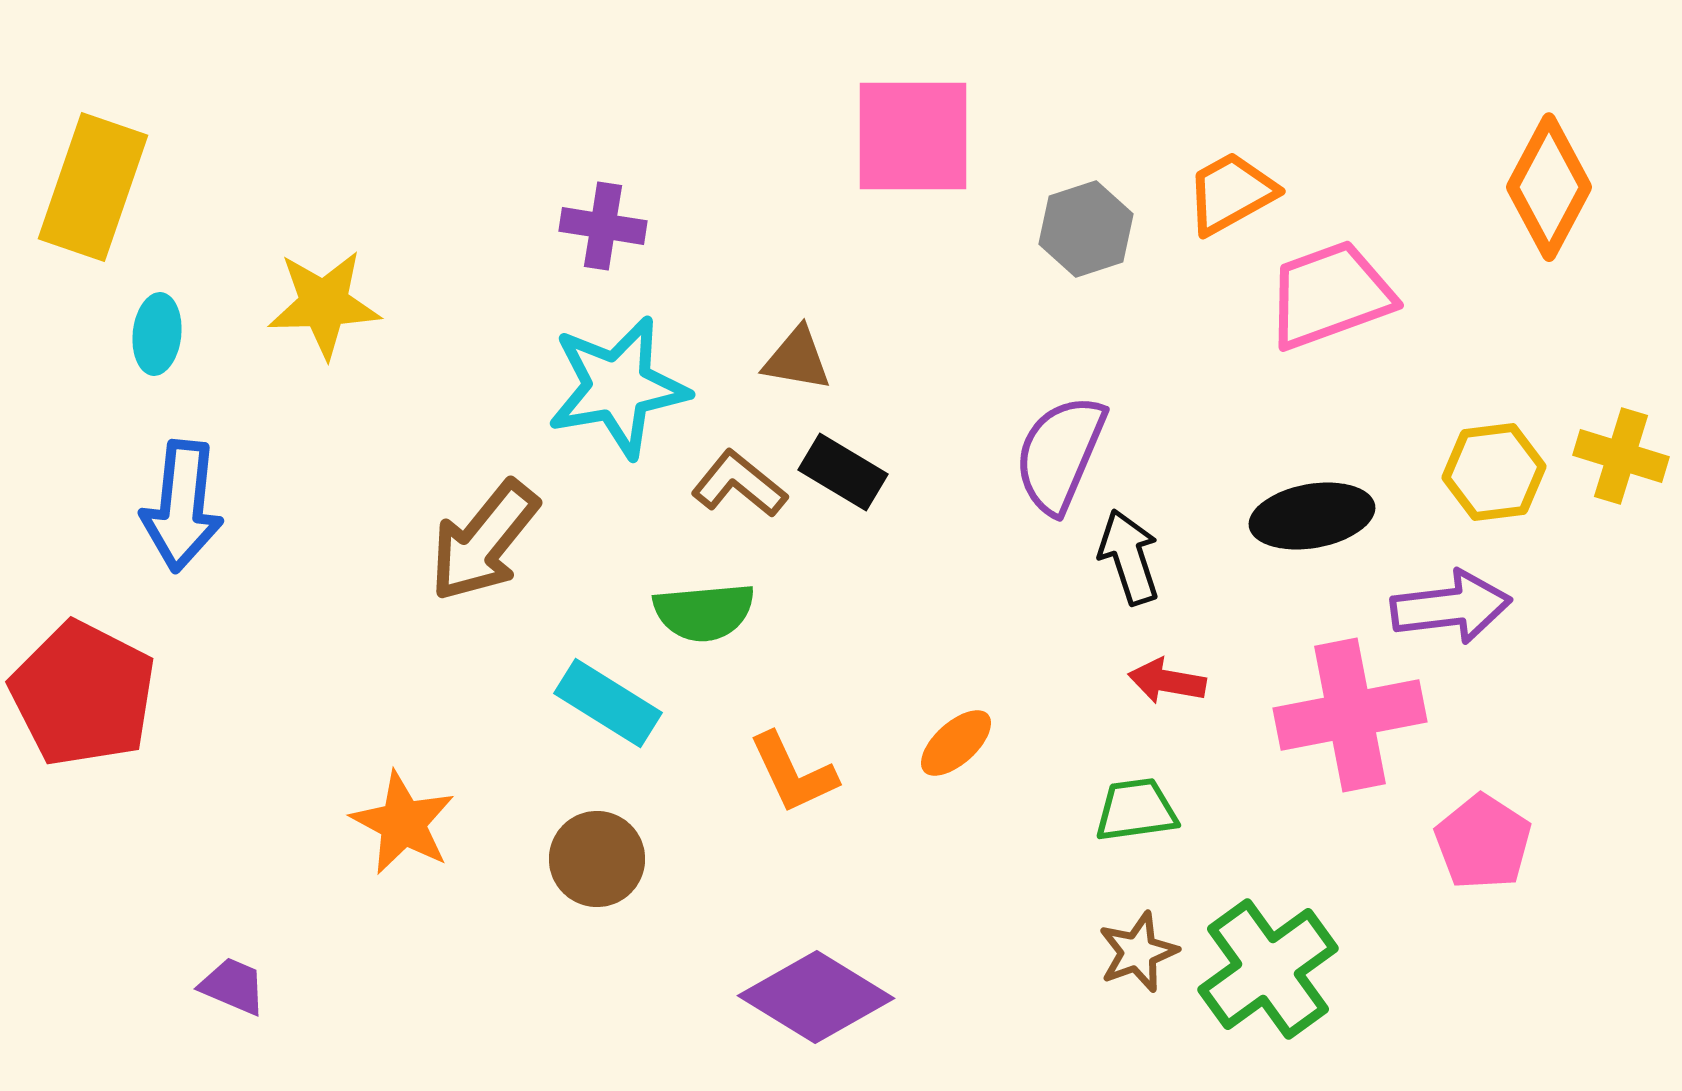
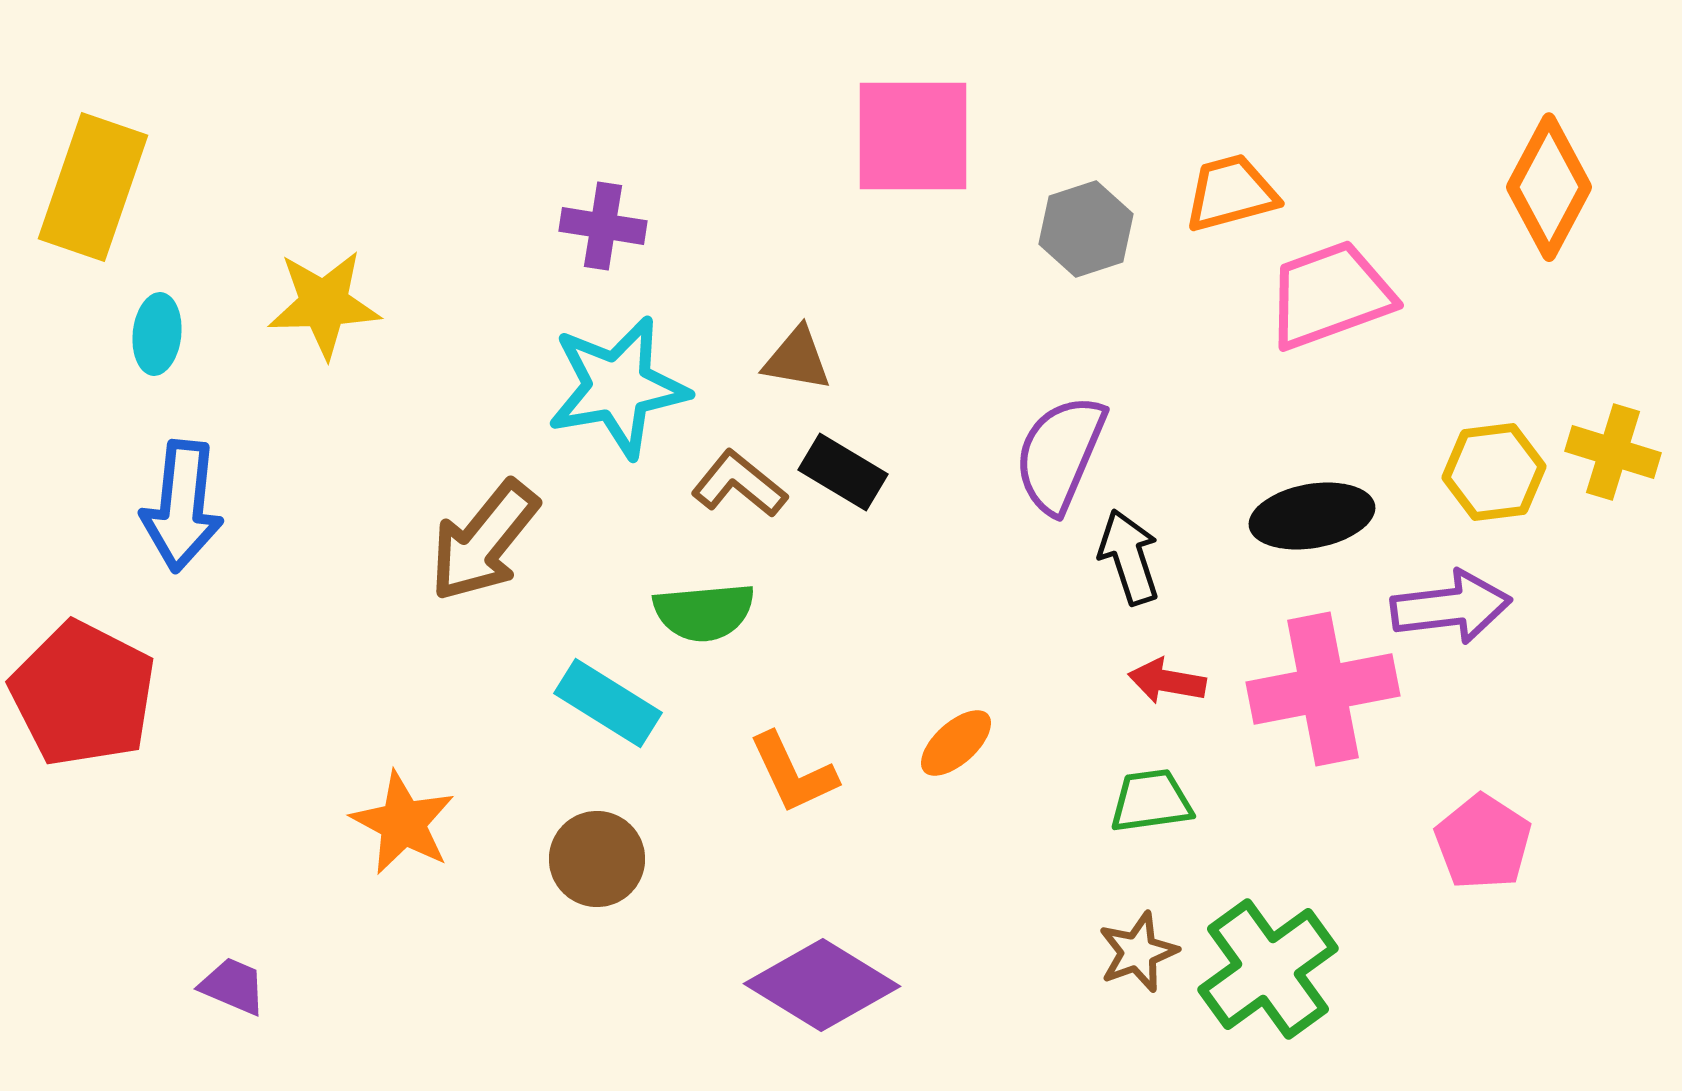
orange trapezoid: rotated 14 degrees clockwise
yellow cross: moved 8 px left, 4 px up
pink cross: moved 27 px left, 26 px up
green trapezoid: moved 15 px right, 9 px up
purple diamond: moved 6 px right, 12 px up
